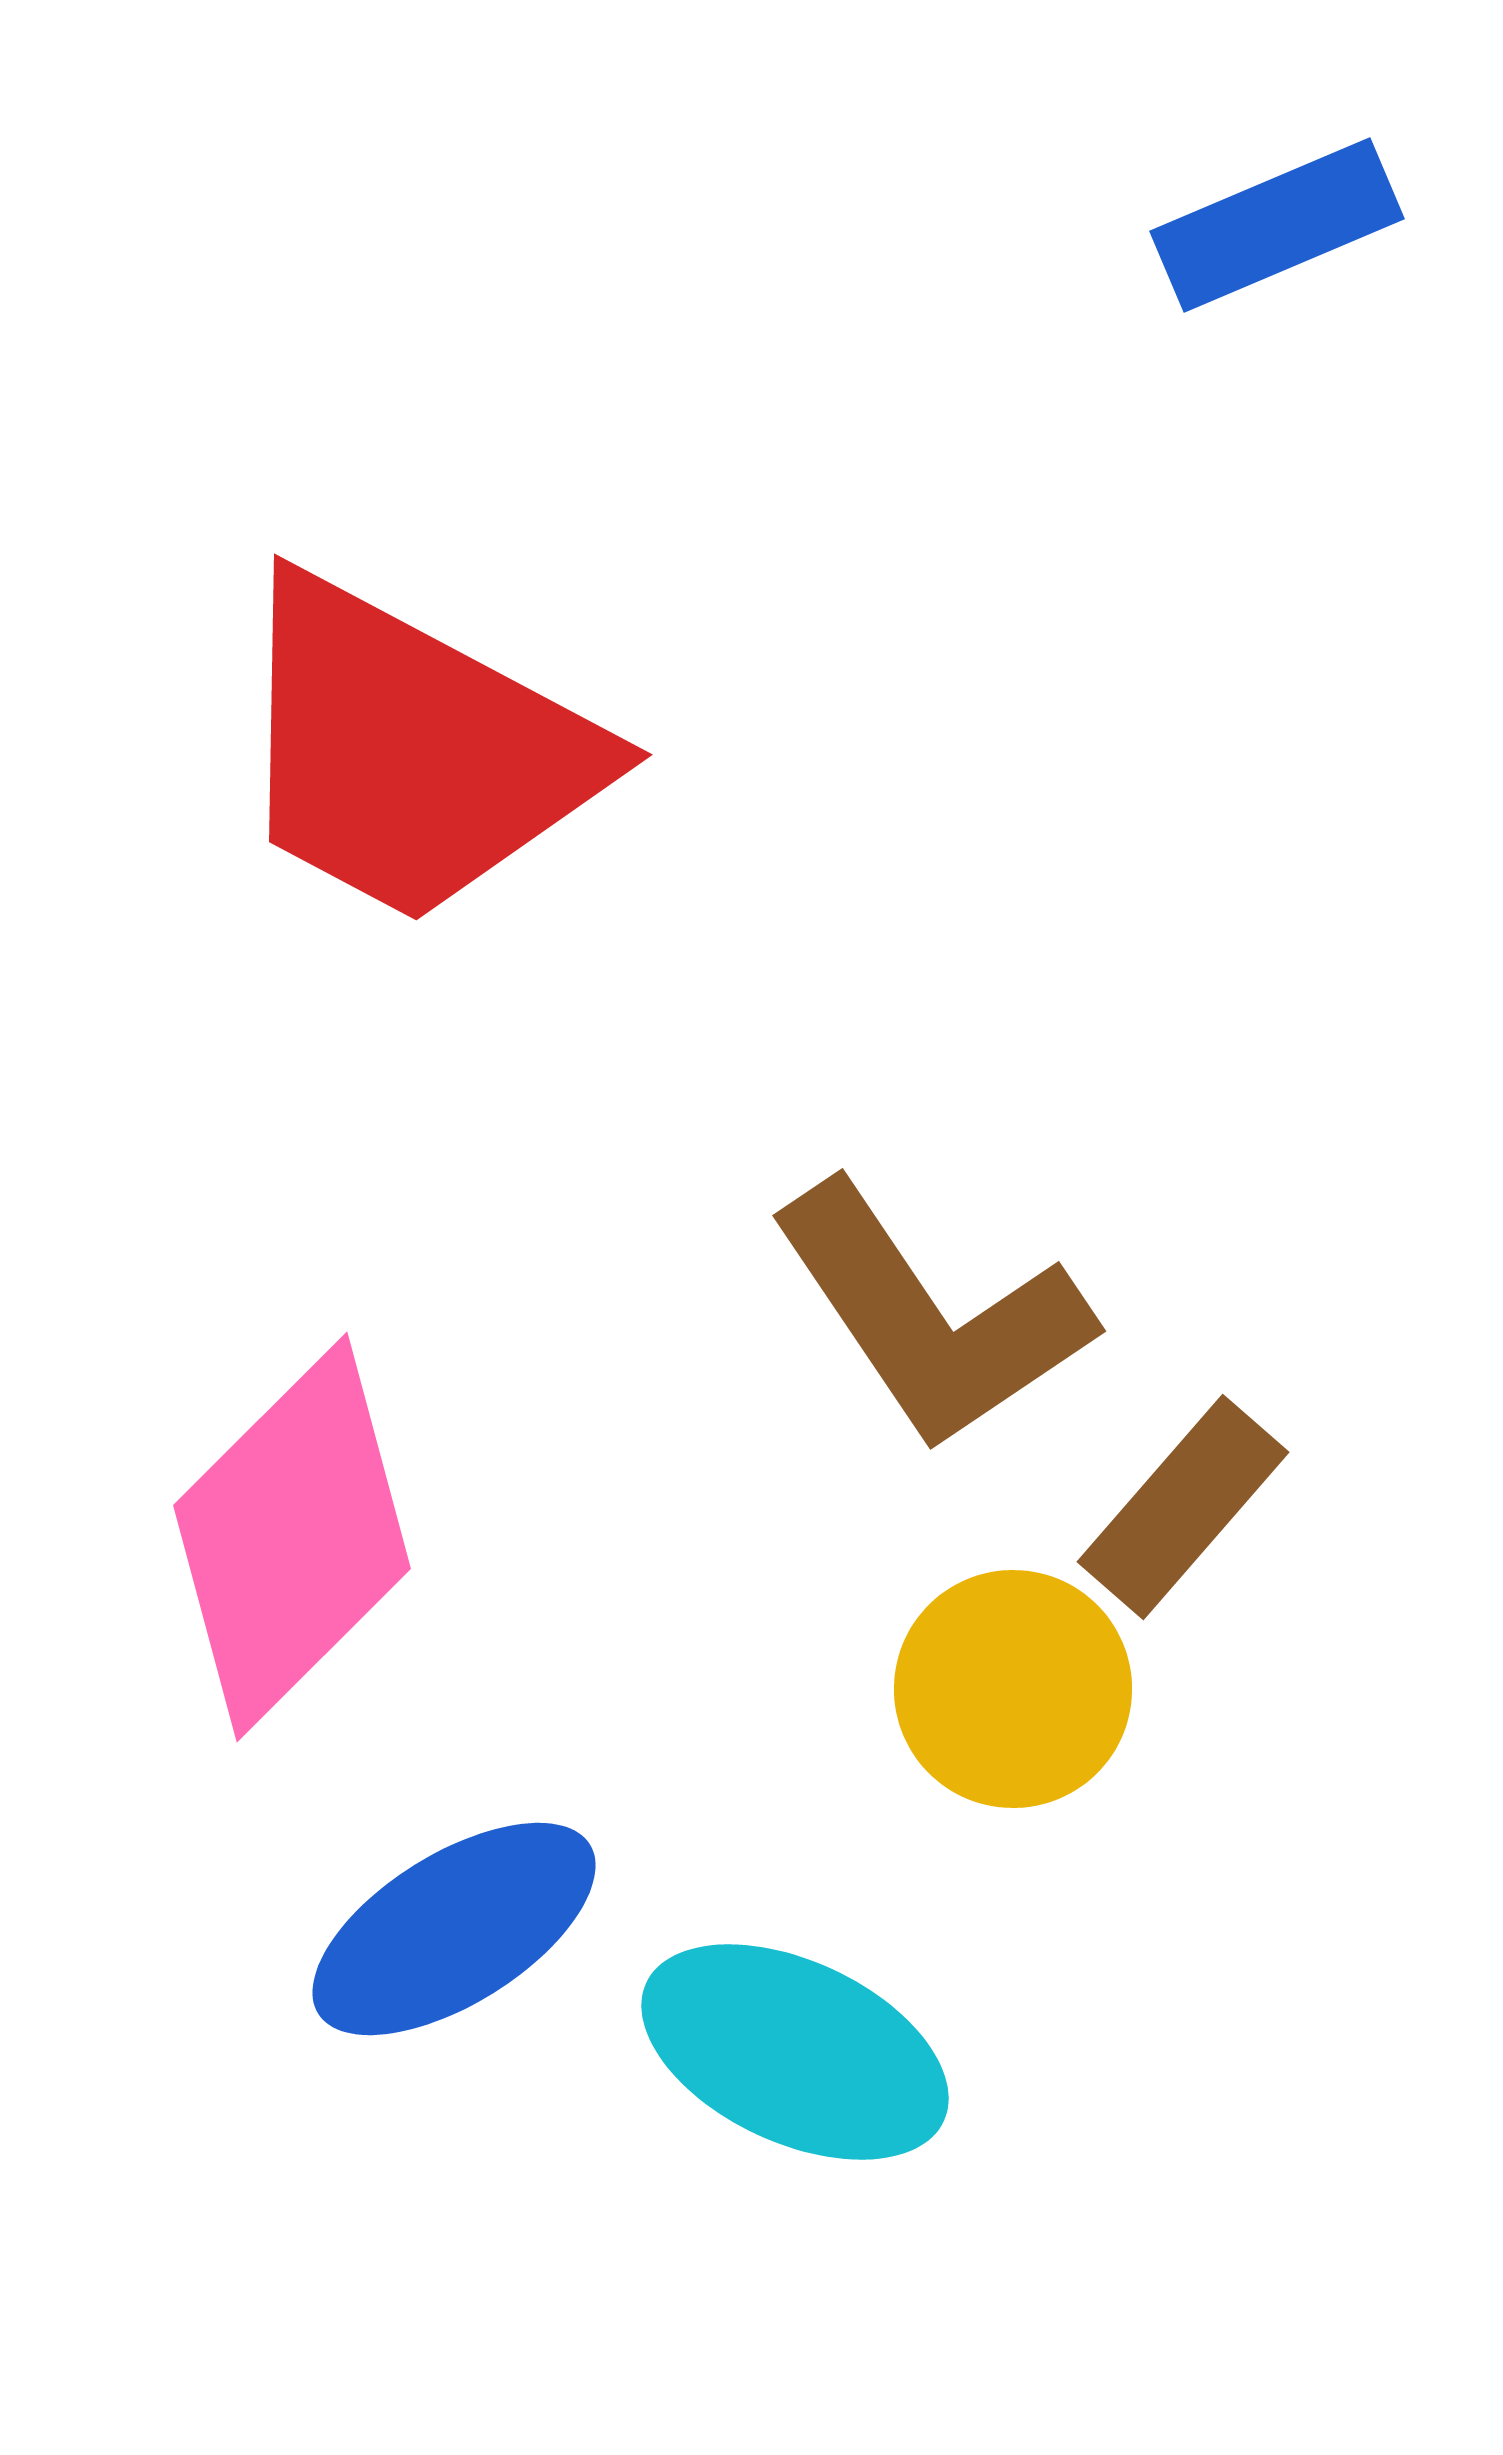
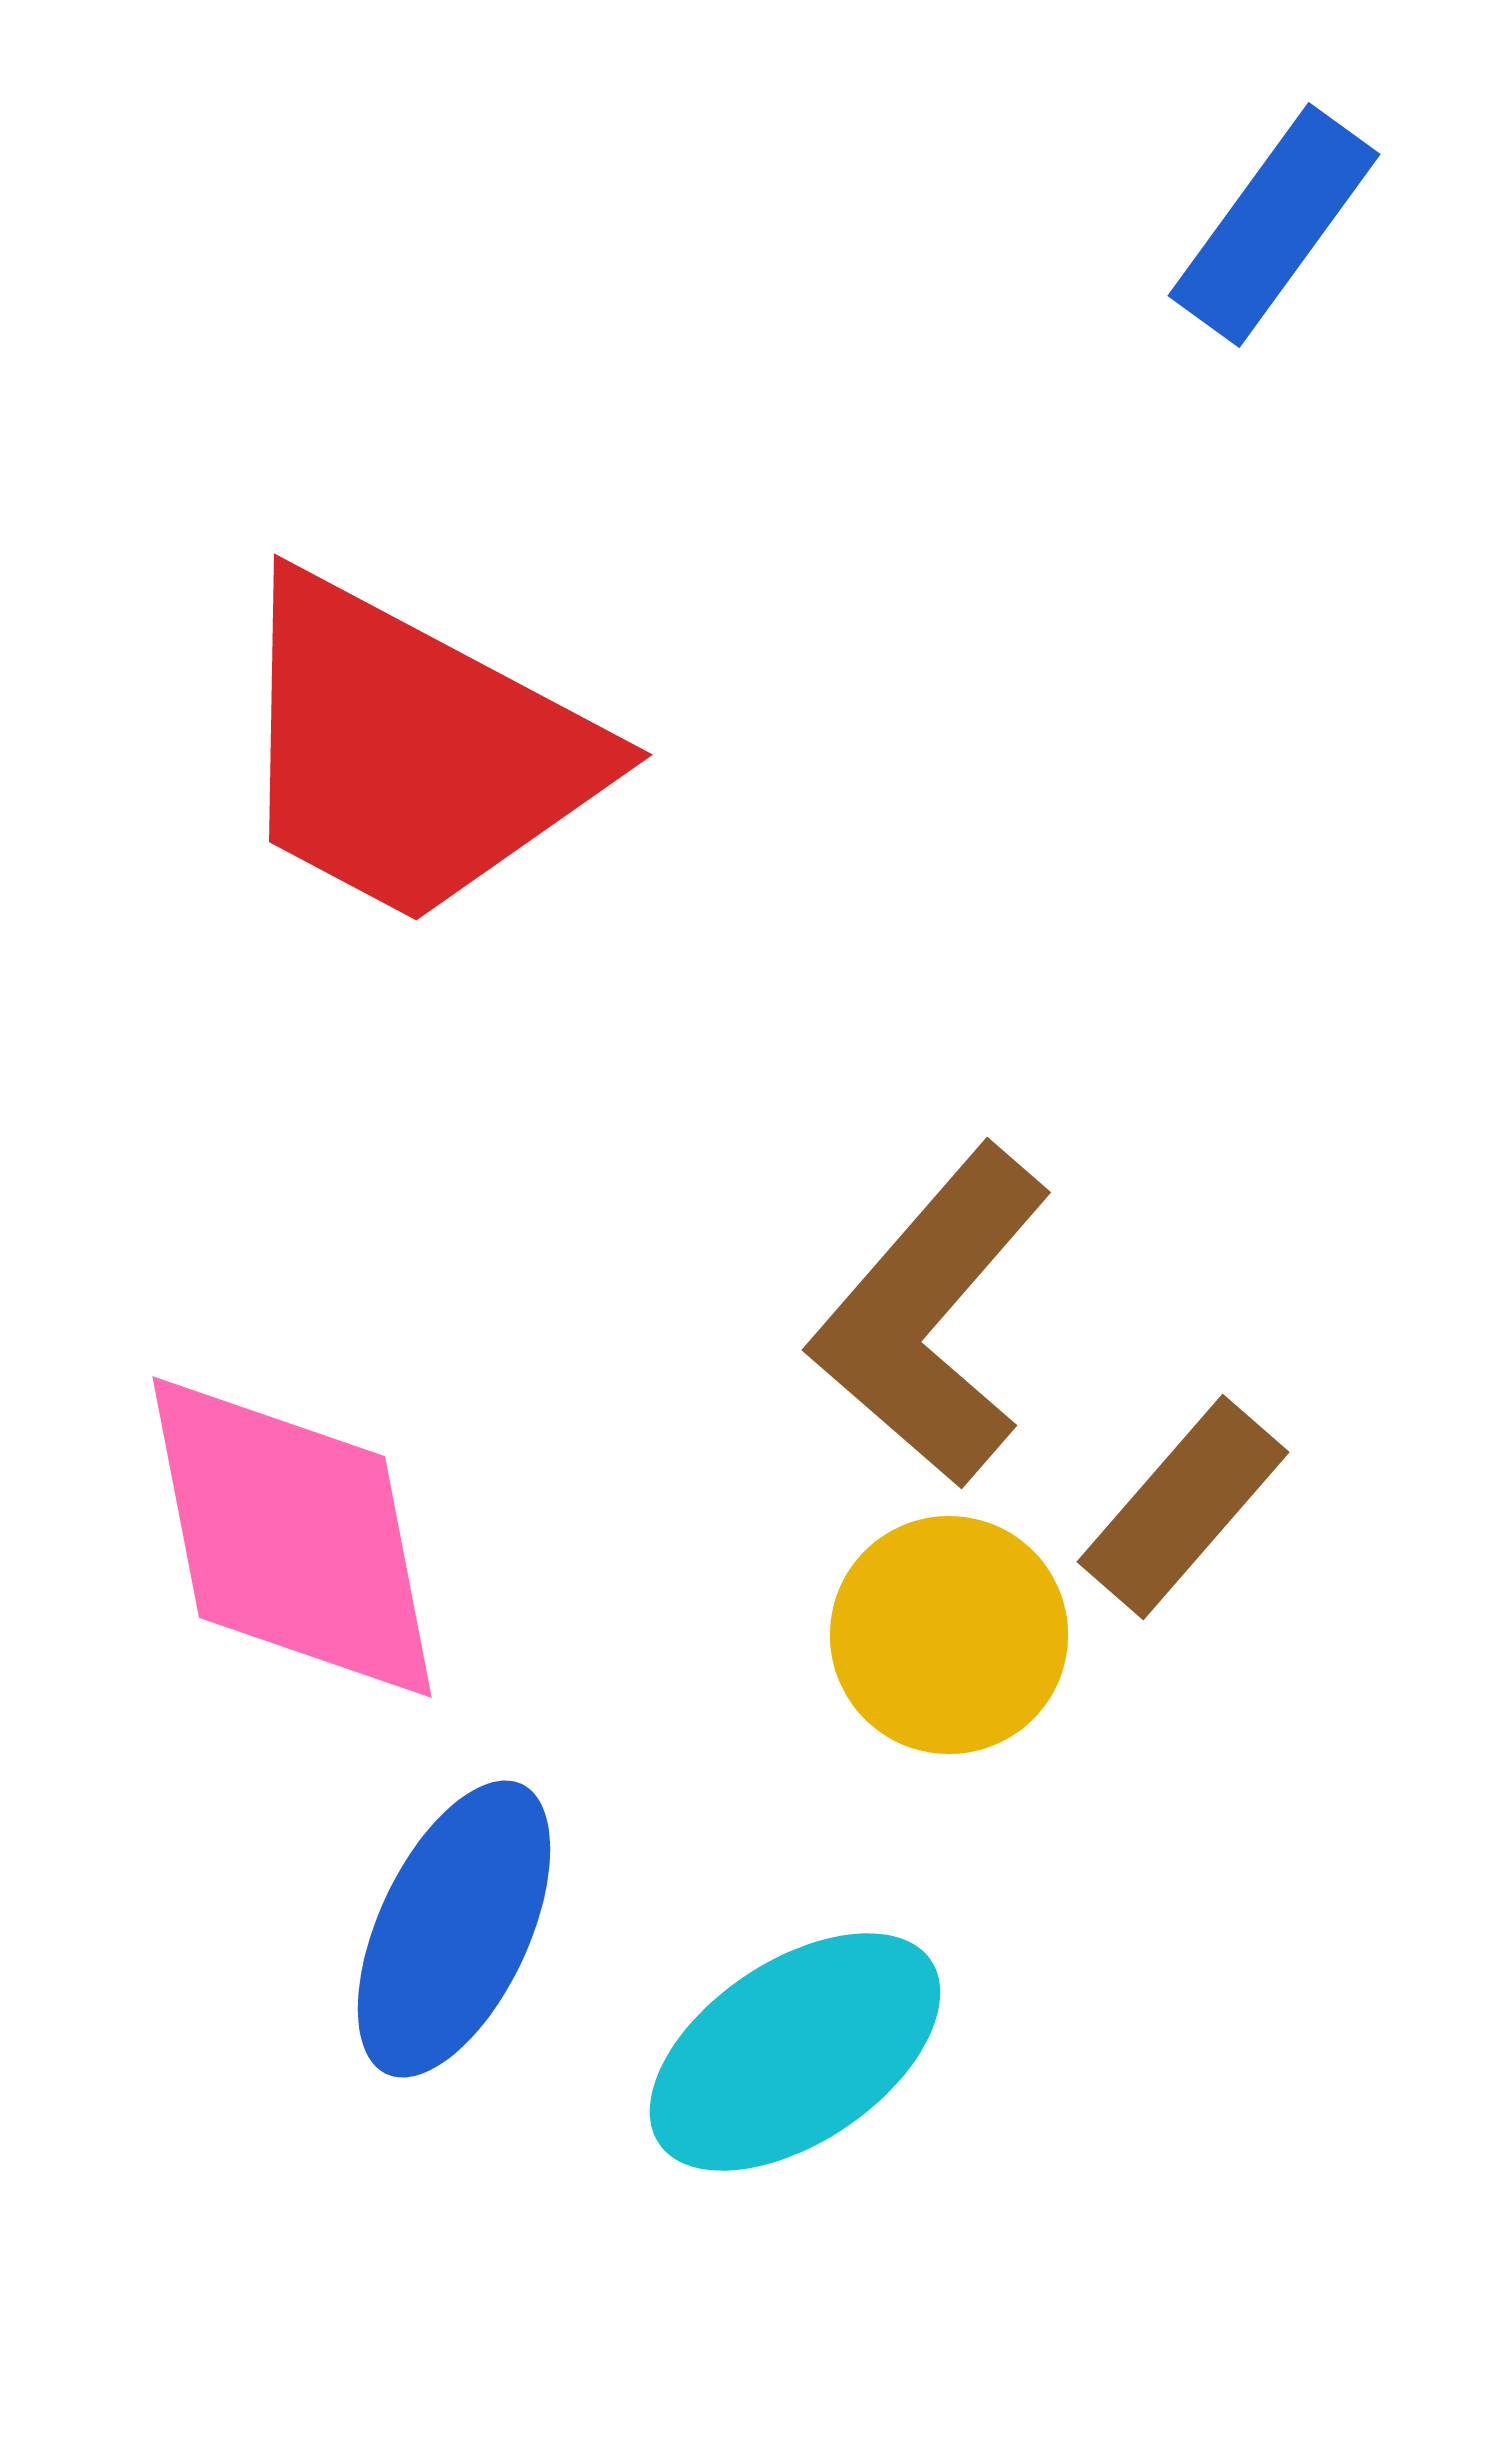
blue rectangle: moved 3 px left; rotated 31 degrees counterclockwise
brown L-shape: rotated 75 degrees clockwise
pink diamond: rotated 56 degrees counterclockwise
yellow circle: moved 64 px left, 54 px up
blue ellipse: rotated 33 degrees counterclockwise
cyan ellipse: rotated 59 degrees counterclockwise
